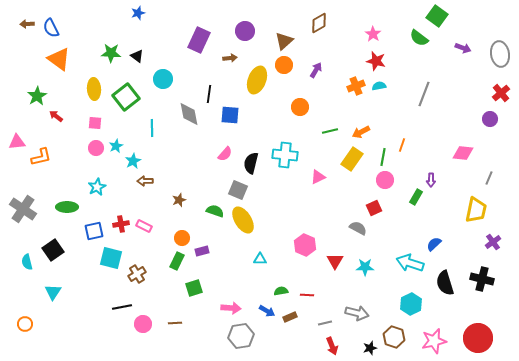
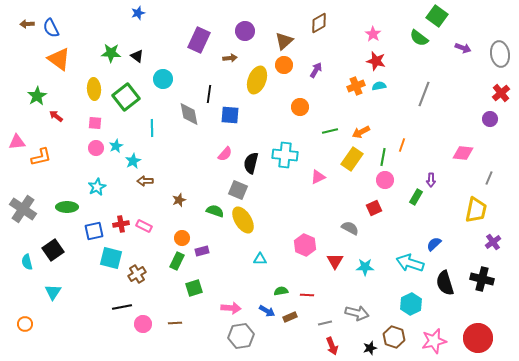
gray semicircle at (358, 228): moved 8 px left
